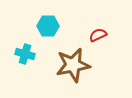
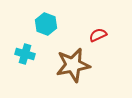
cyan hexagon: moved 2 px left, 2 px up; rotated 20 degrees clockwise
